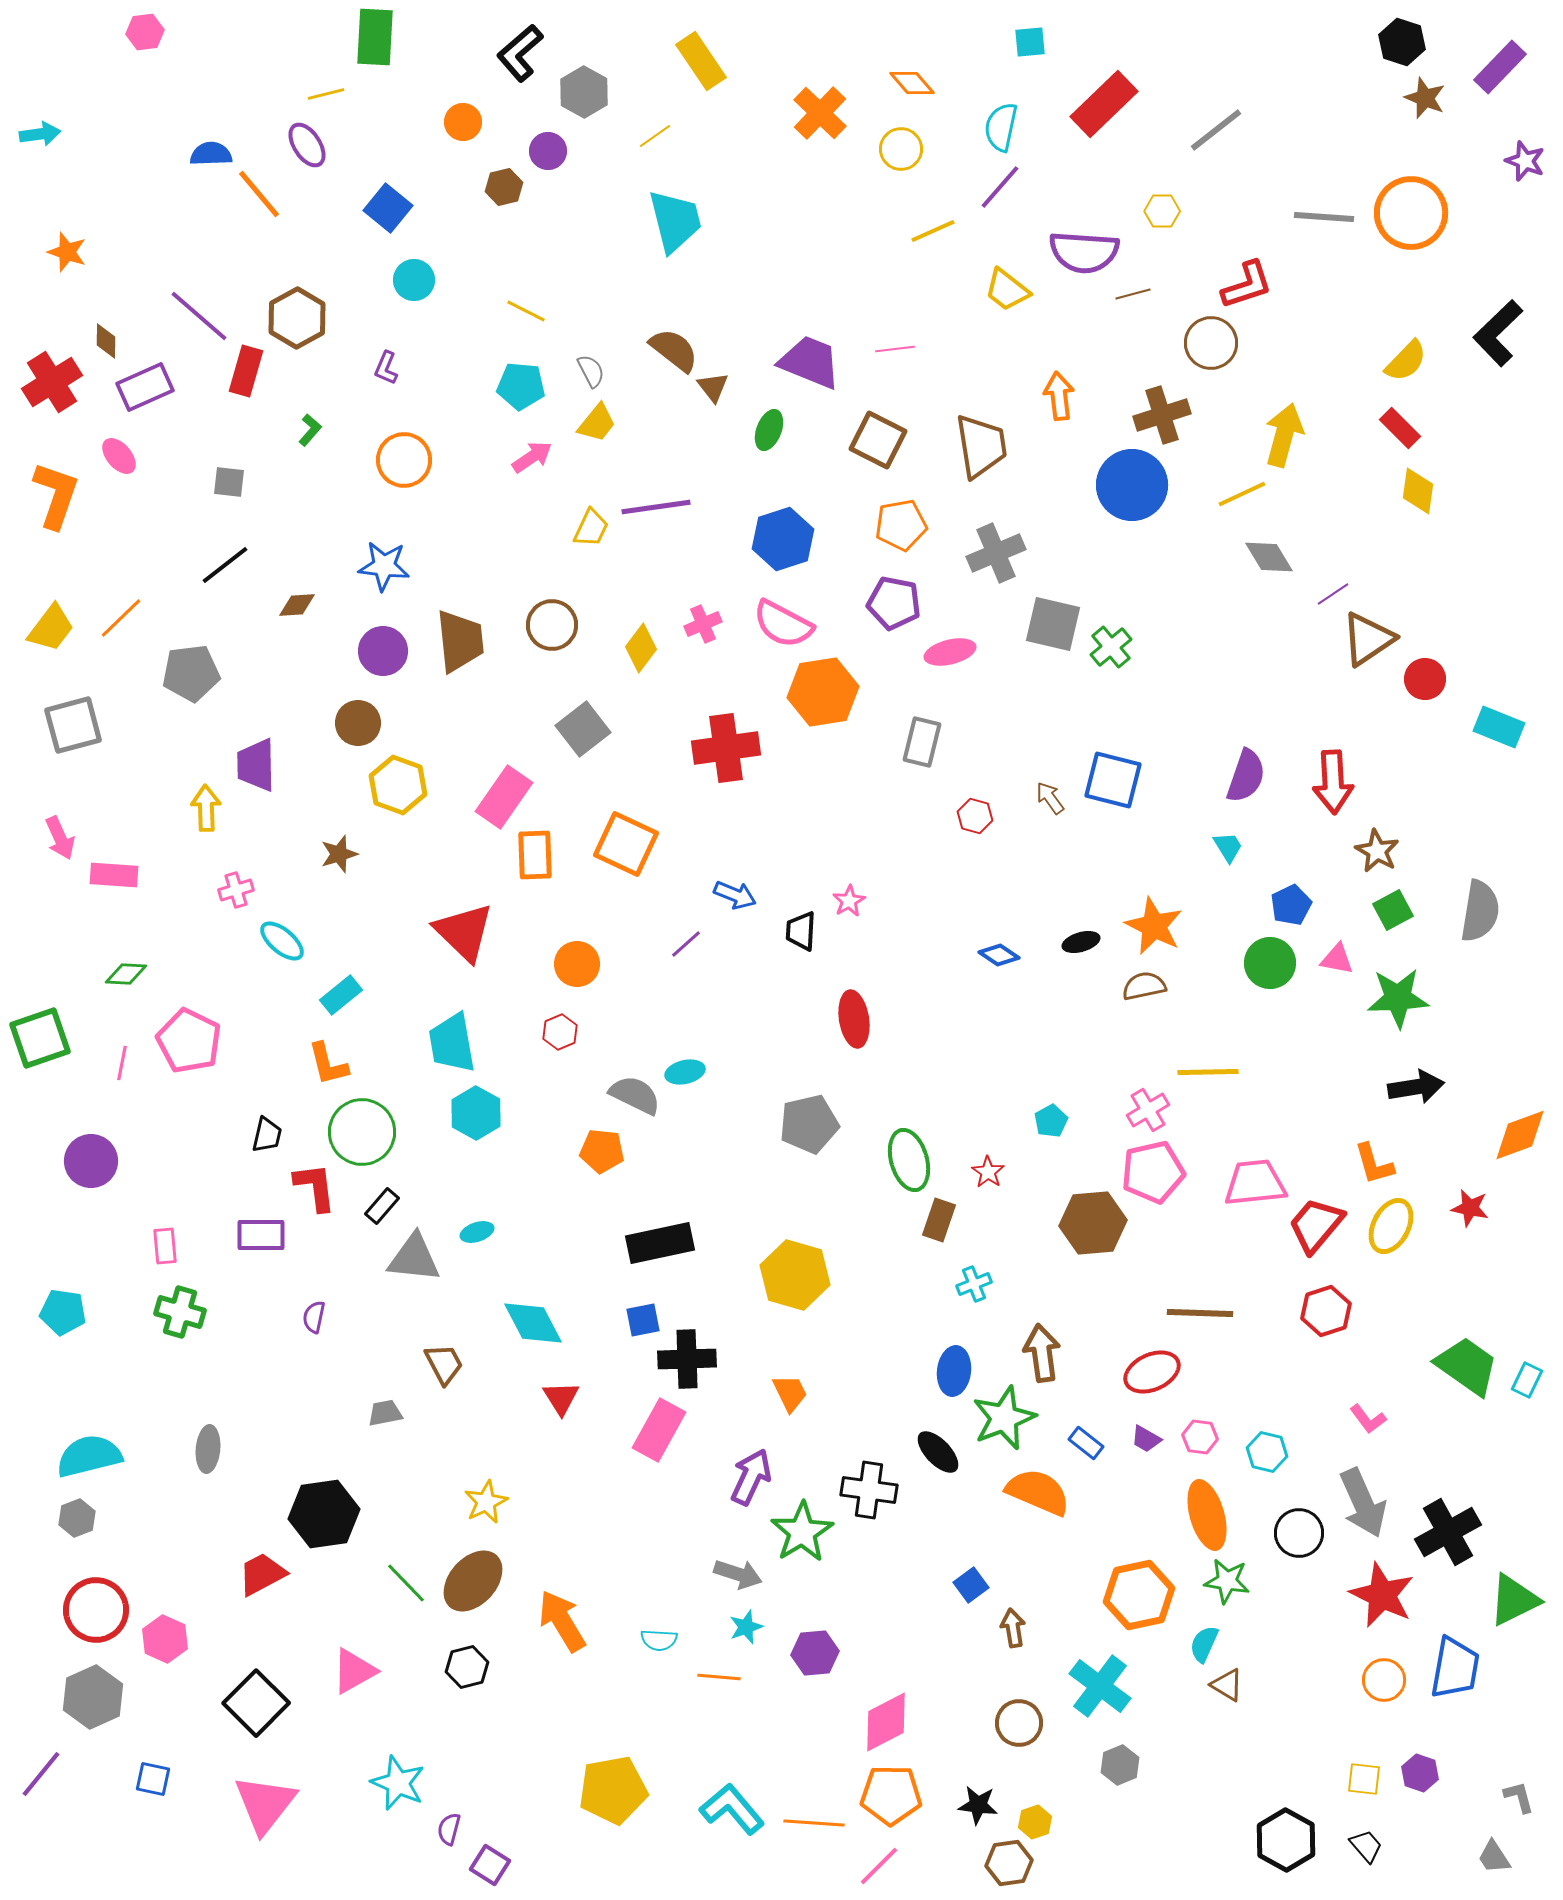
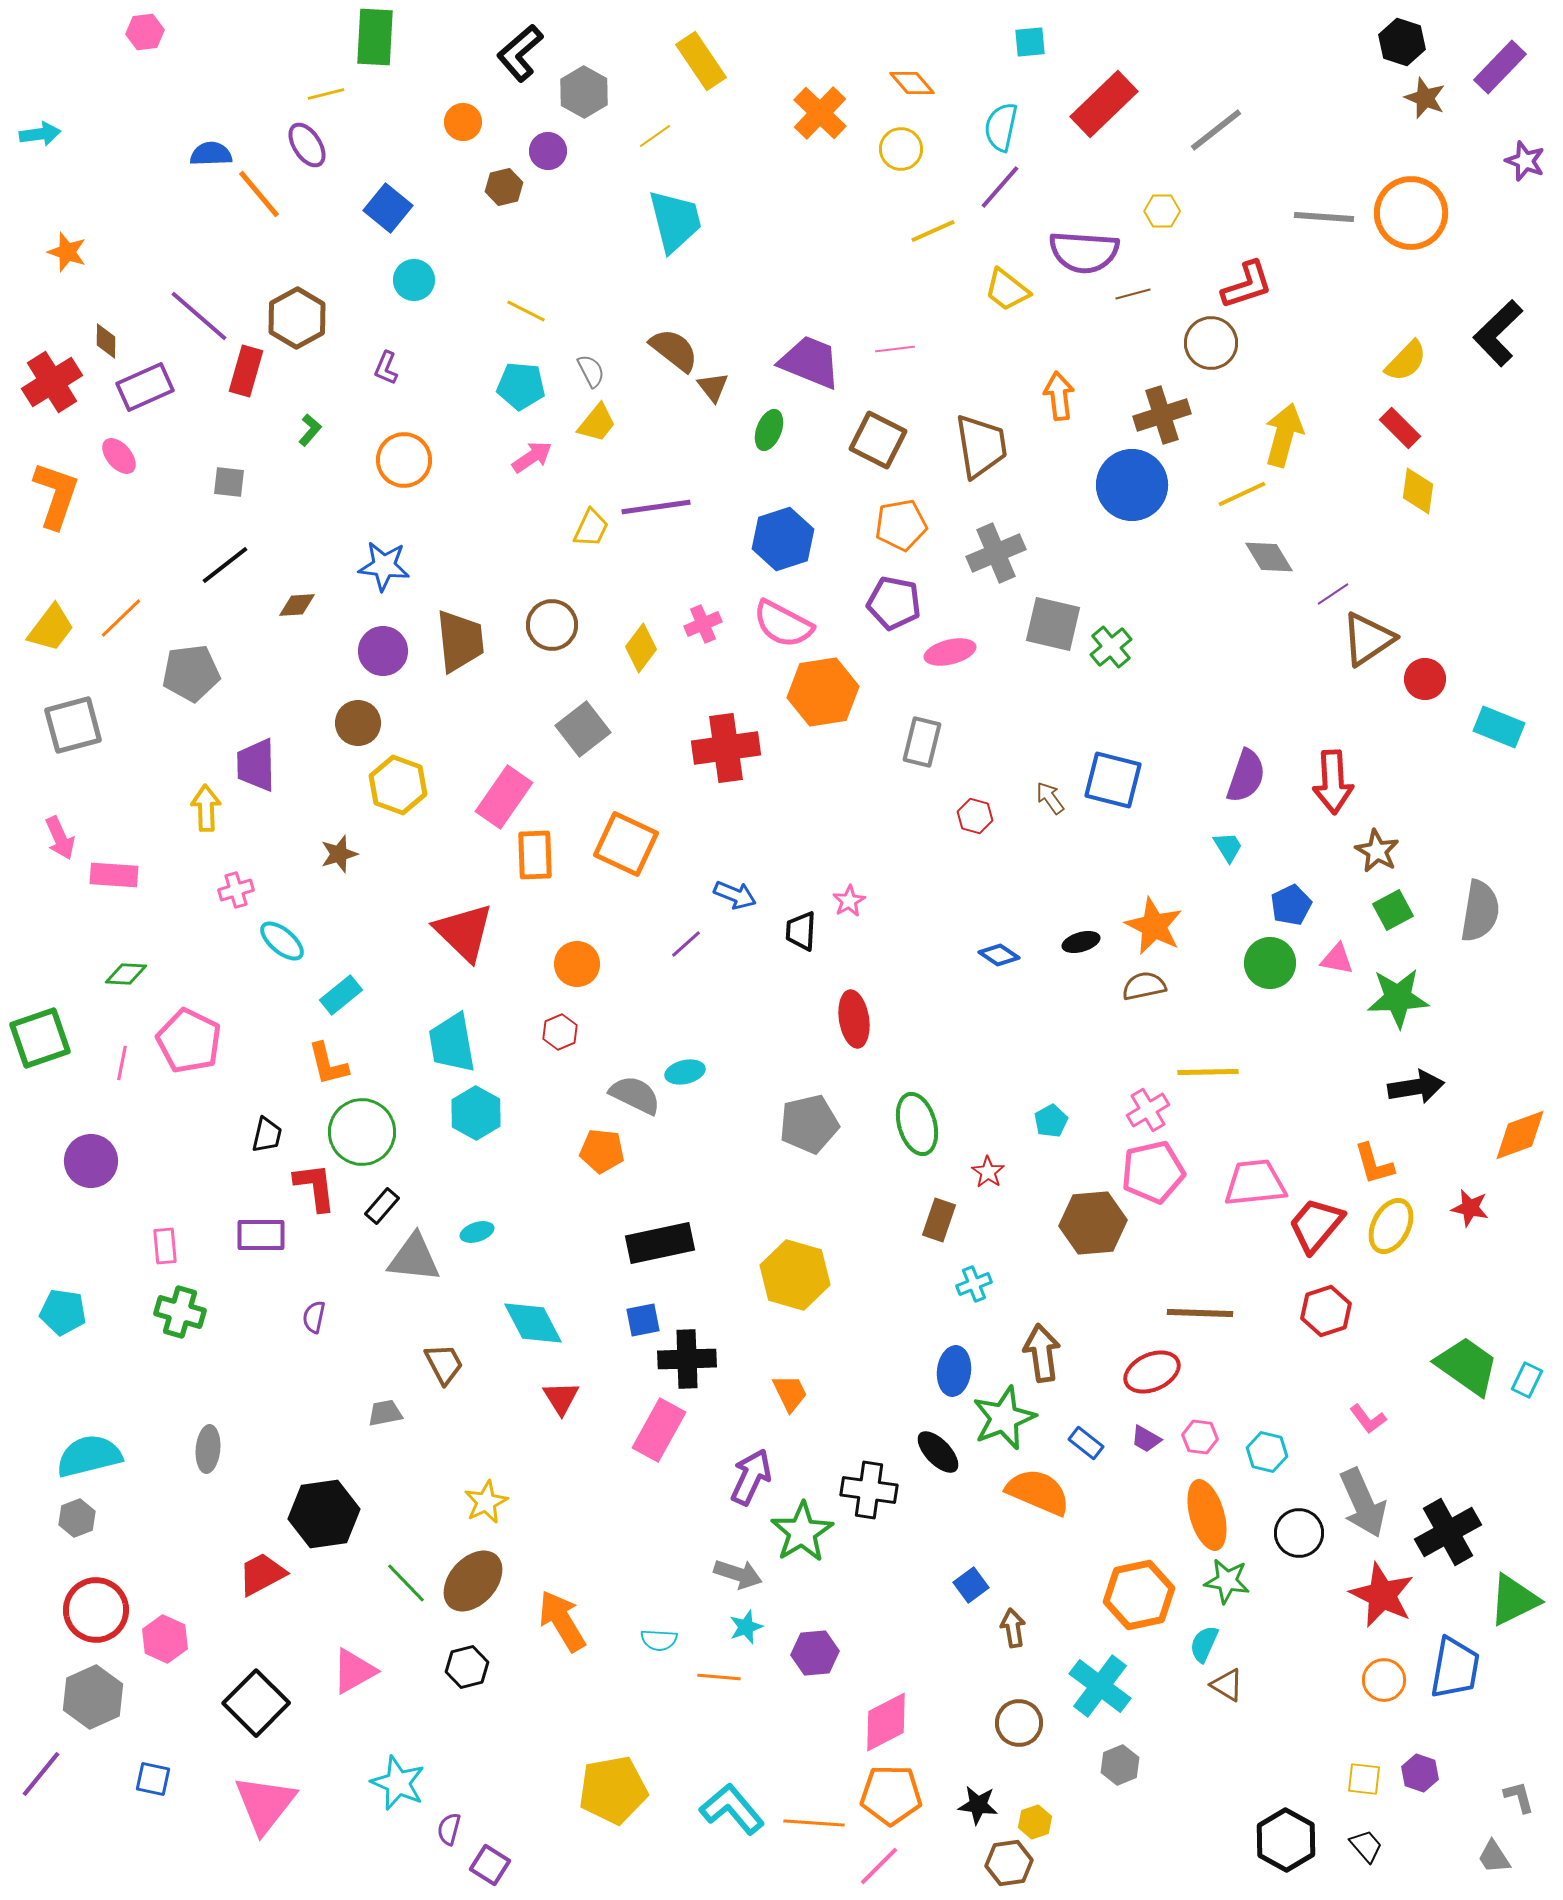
green ellipse at (909, 1160): moved 8 px right, 36 px up
